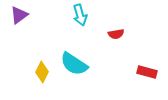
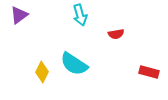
red rectangle: moved 2 px right
